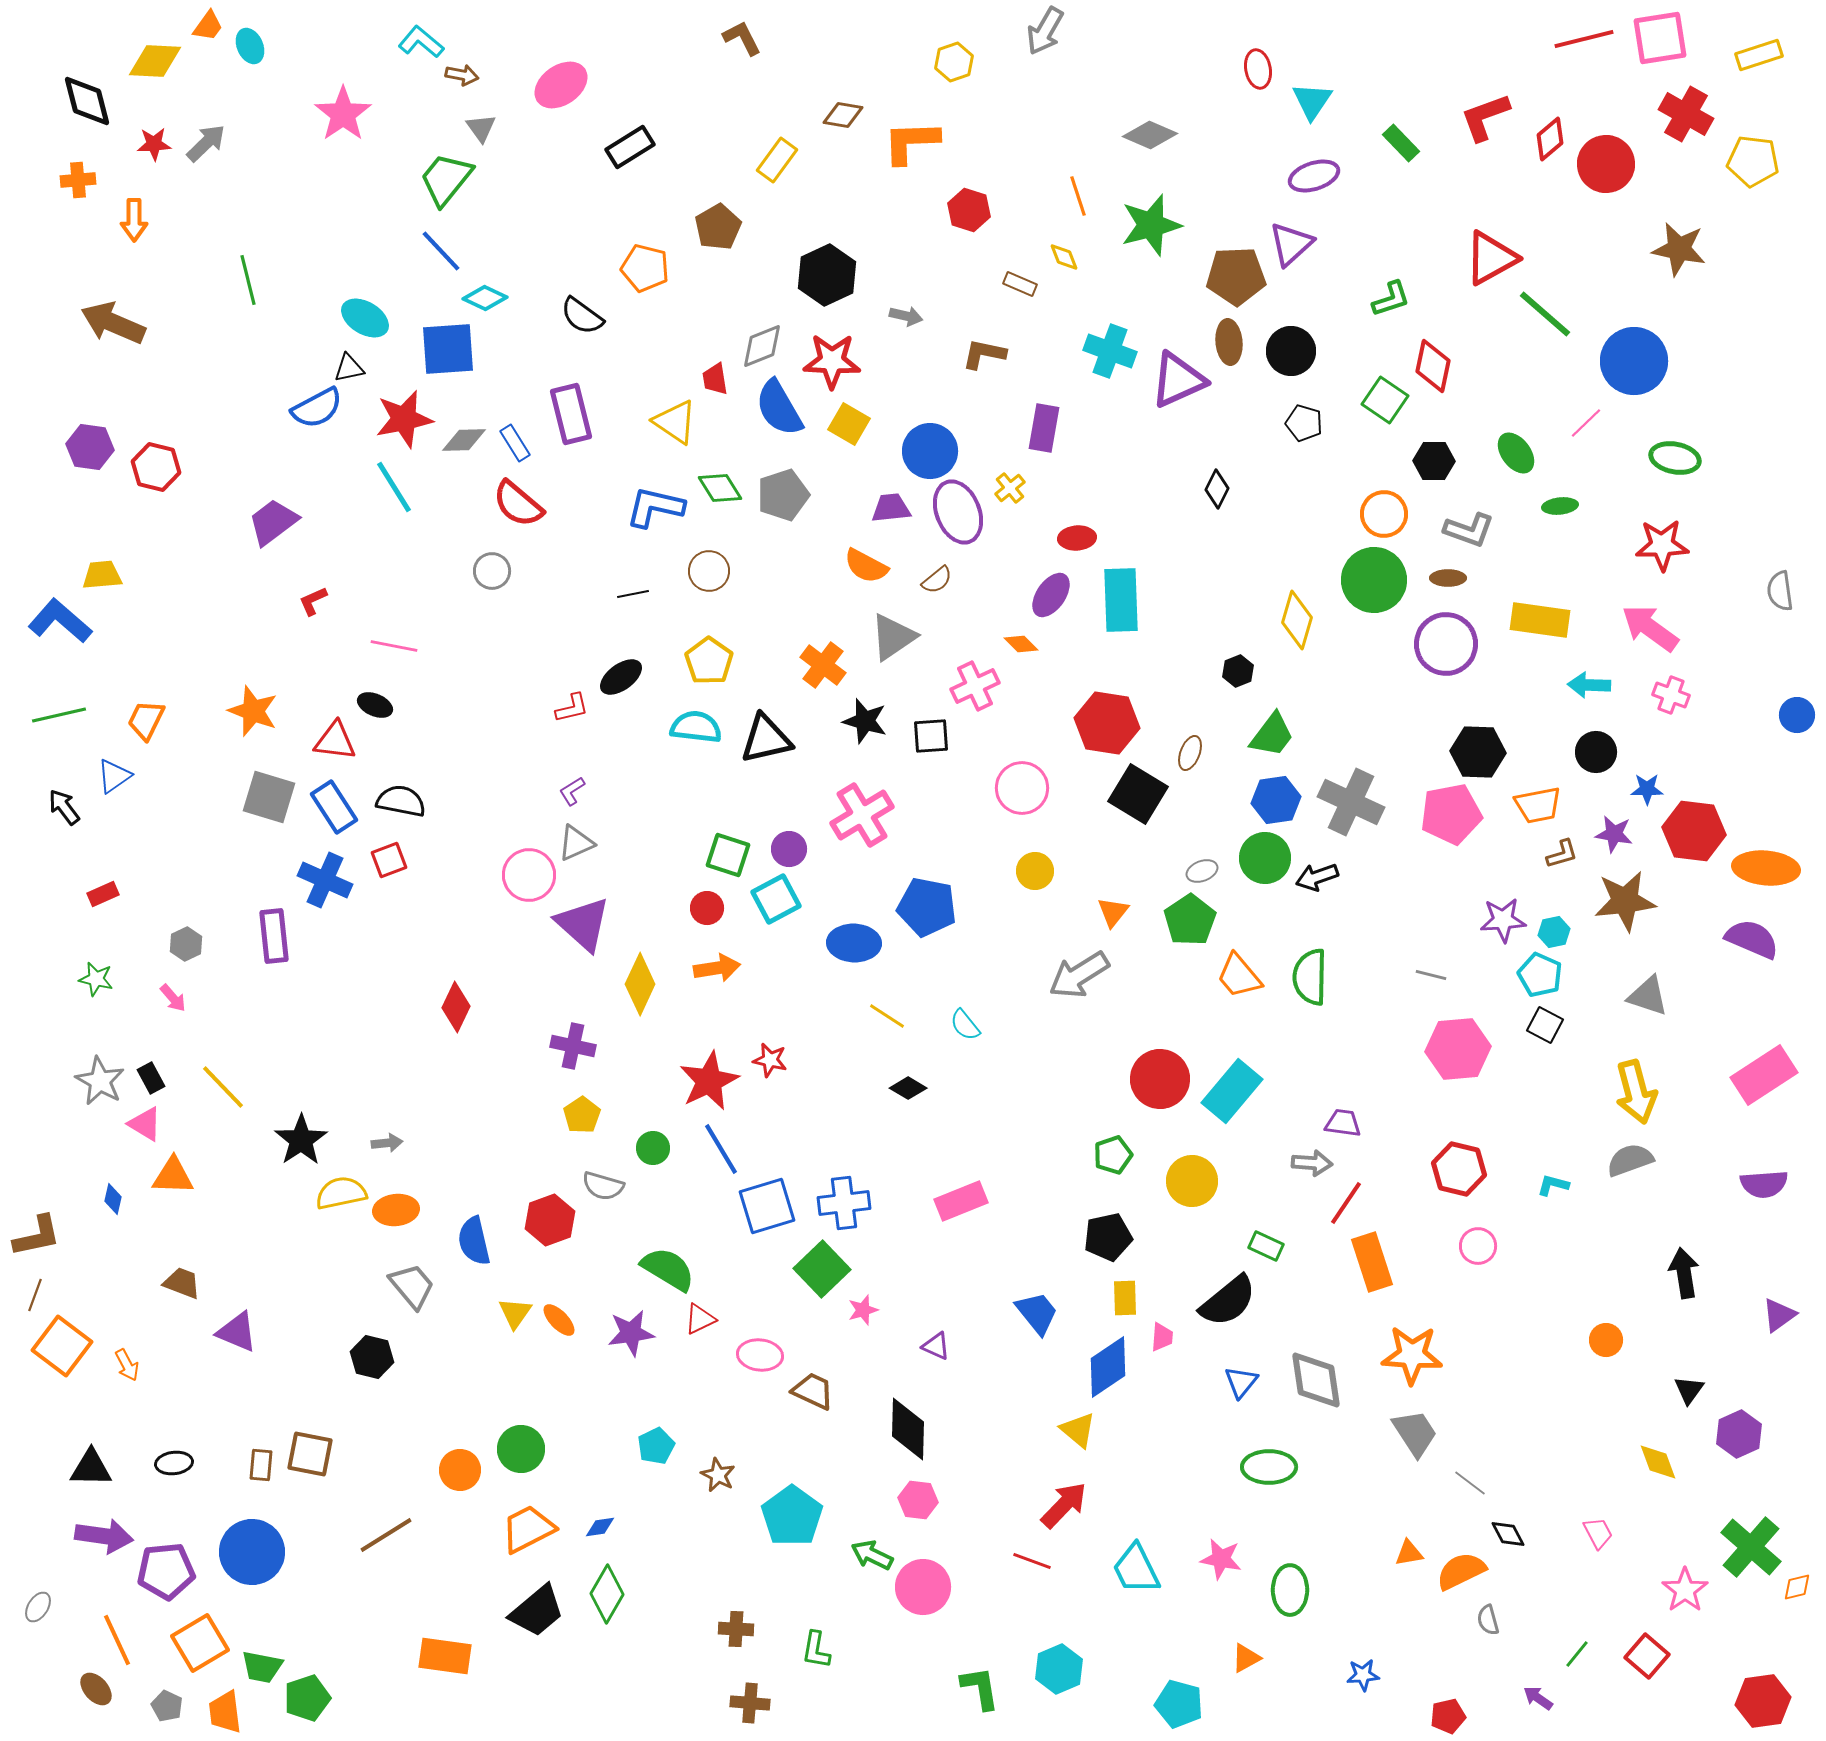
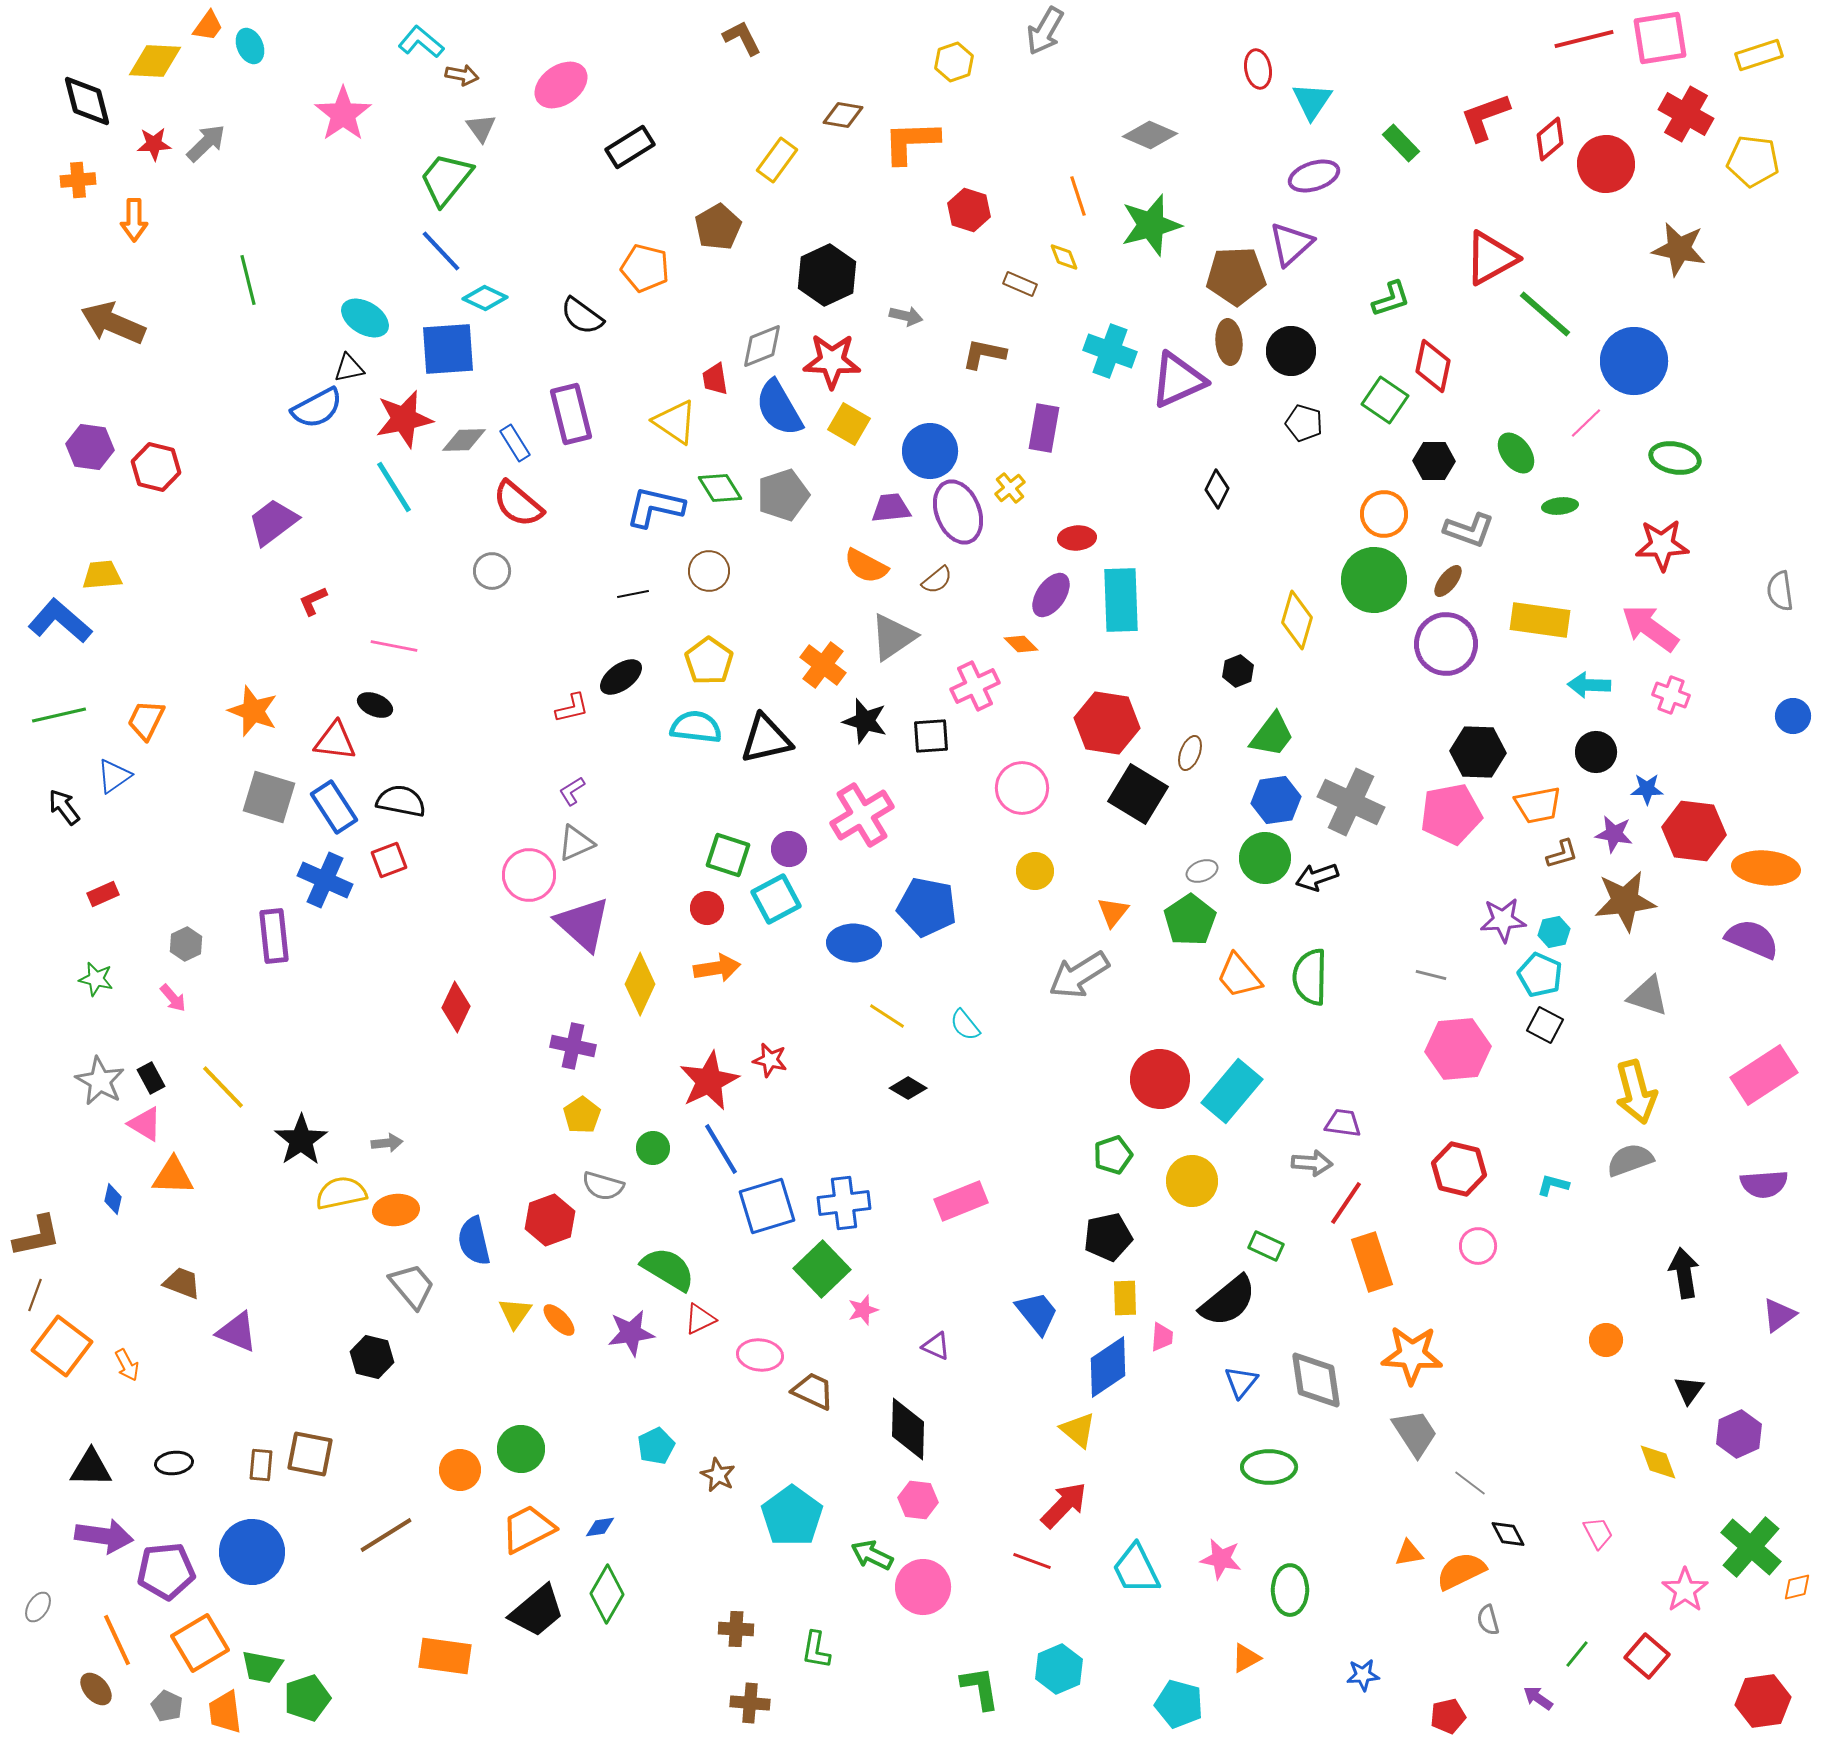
brown ellipse at (1448, 578): moved 3 px down; rotated 52 degrees counterclockwise
blue circle at (1797, 715): moved 4 px left, 1 px down
